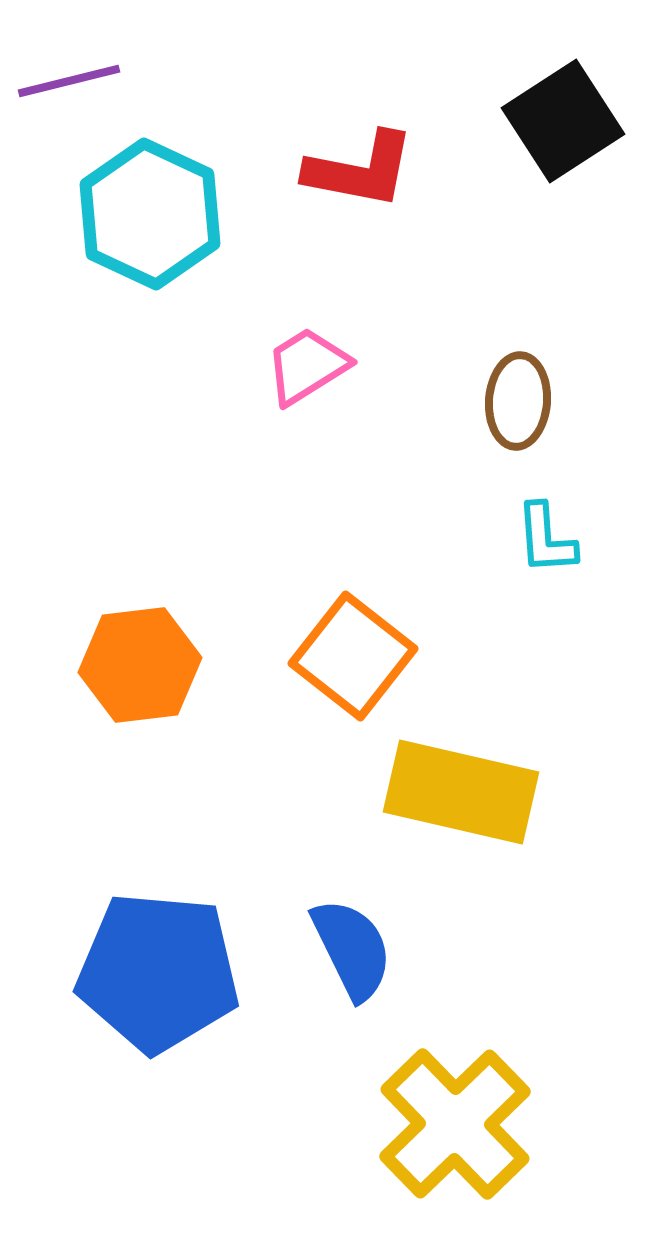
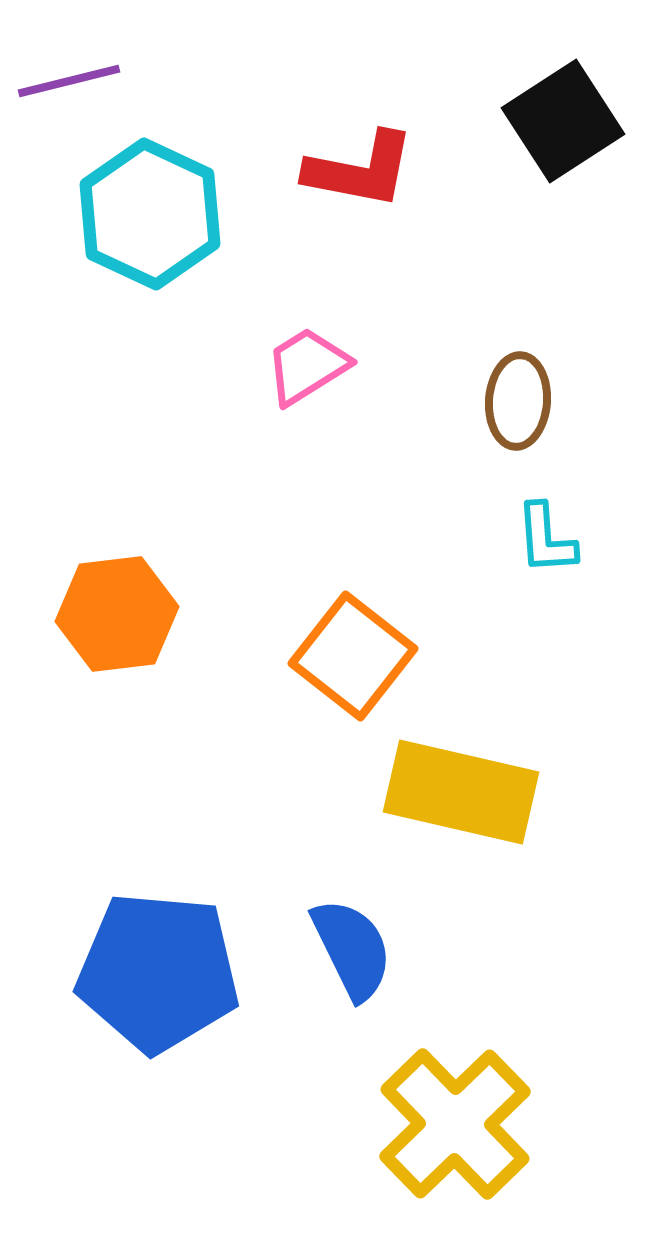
orange hexagon: moved 23 px left, 51 px up
